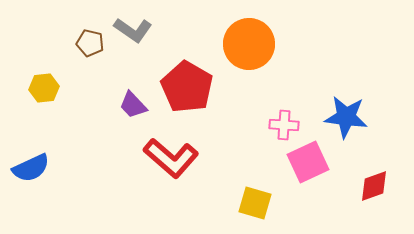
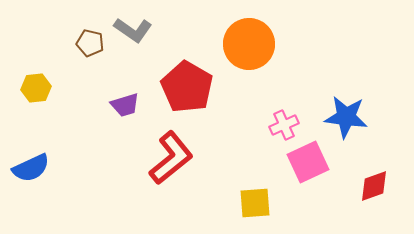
yellow hexagon: moved 8 px left
purple trapezoid: moved 8 px left; rotated 64 degrees counterclockwise
pink cross: rotated 28 degrees counterclockwise
red L-shape: rotated 80 degrees counterclockwise
yellow square: rotated 20 degrees counterclockwise
